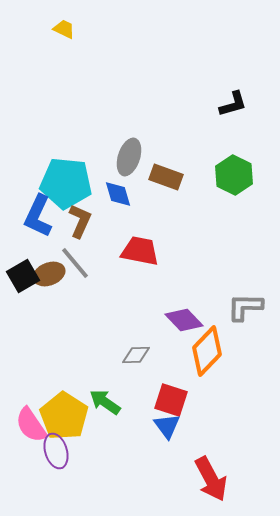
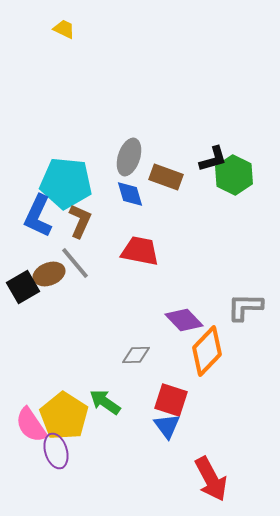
black L-shape: moved 20 px left, 55 px down
blue diamond: moved 12 px right
black square: moved 11 px down
